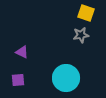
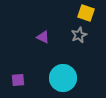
gray star: moved 2 px left; rotated 14 degrees counterclockwise
purple triangle: moved 21 px right, 15 px up
cyan circle: moved 3 px left
